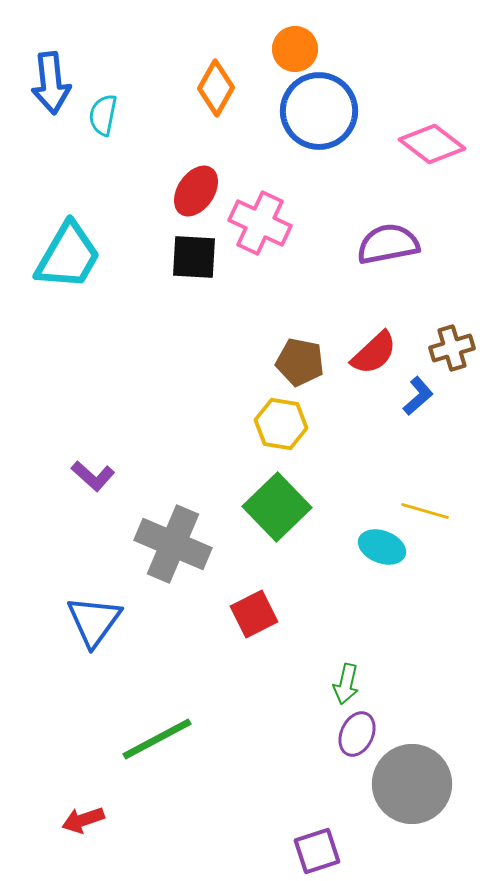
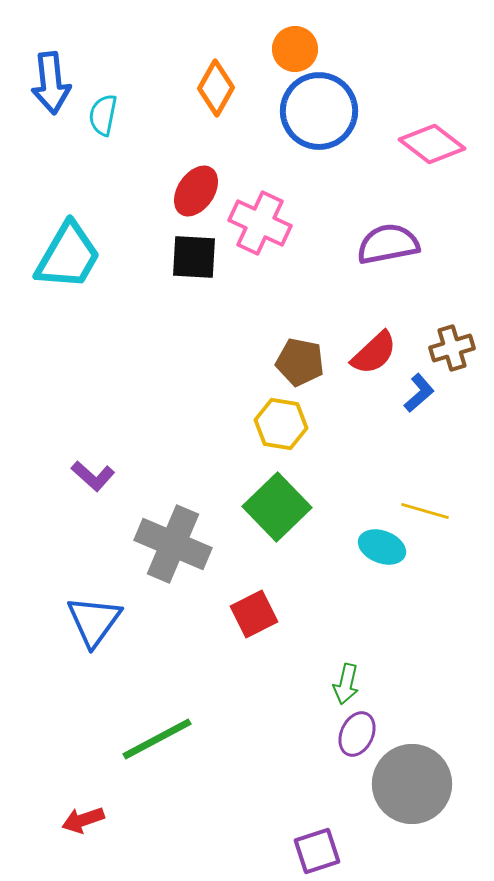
blue L-shape: moved 1 px right, 3 px up
